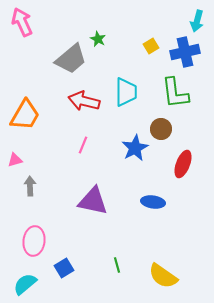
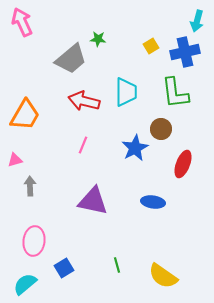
green star: rotated 21 degrees counterclockwise
